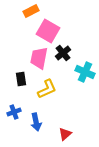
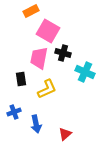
black cross: rotated 35 degrees counterclockwise
blue arrow: moved 2 px down
